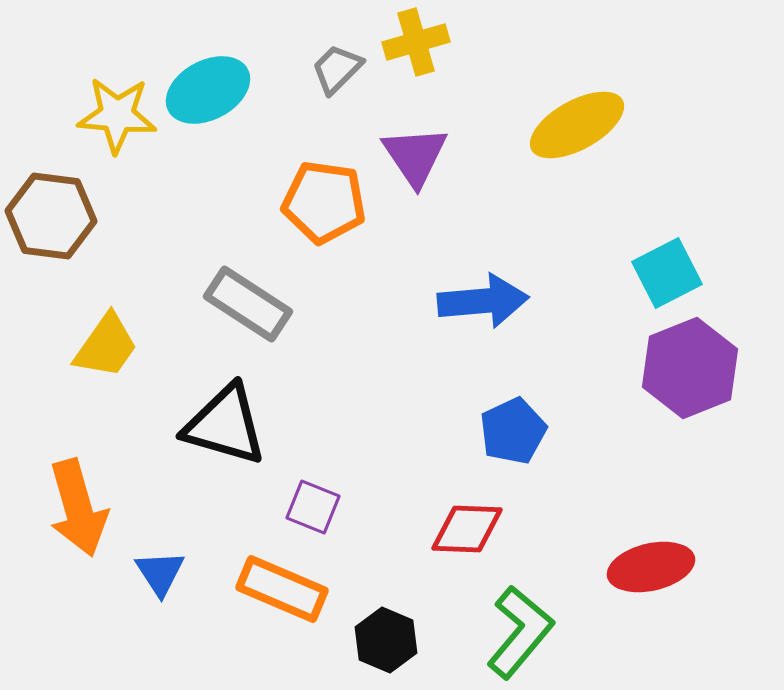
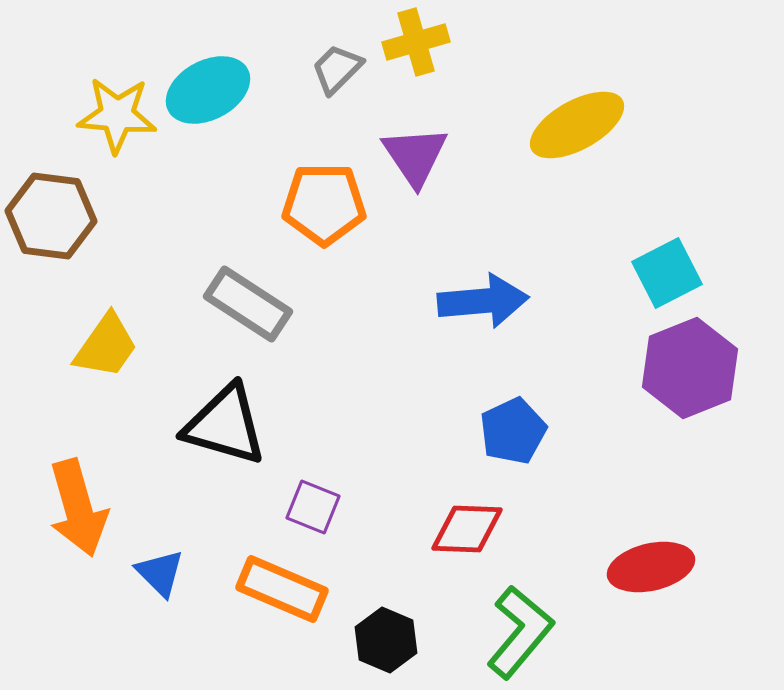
orange pentagon: moved 2 px down; rotated 8 degrees counterclockwise
blue triangle: rotated 12 degrees counterclockwise
